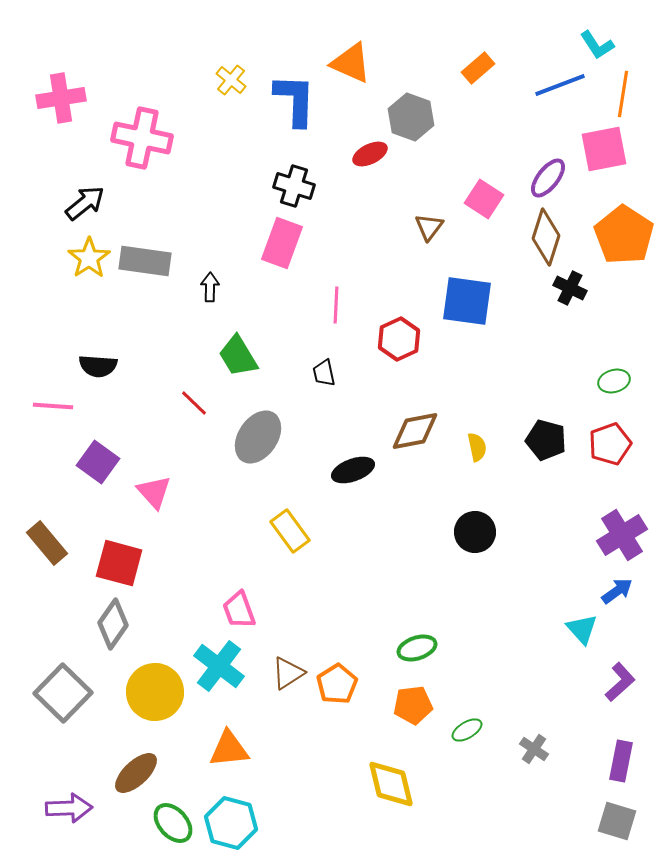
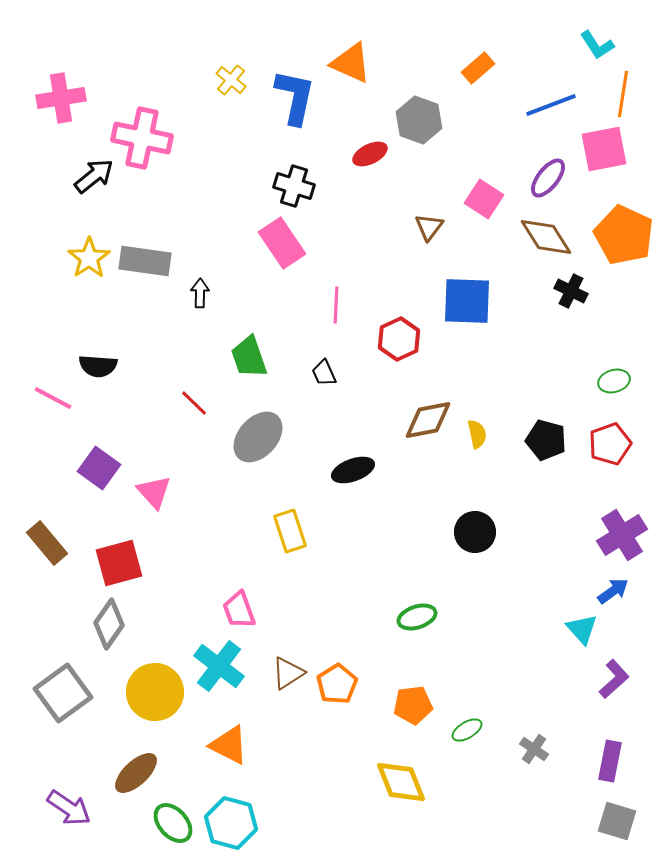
blue line at (560, 85): moved 9 px left, 20 px down
blue L-shape at (295, 100): moved 3 px up; rotated 10 degrees clockwise
gray hexagon at (411, 117): moved 8 px right, 3 px down
black arrow at (85, 203): moved 9 px right, 27 px up
orange pentagon at (624, 235): rotated 8 degrees counterclockwise
brown diamond at (546, 237): rotated 50 degrees counterclockwise
pink rectangle at (282, 243): rotated 54 degrees counterclockwise
black arrow at (210, 287): moved 10 px left, 6 px down
black cross at (570, 288): moved 1 px right, 3 px down
blue square at (467, 301): rotated 6 degrees counterclockwise
green trapezoid at (238, 356): moved 11 px right, 1 px down; rotated 12 degrees clockwise
black trapezoid at (324, 373): rotated 12 degrees counterclockwise
pink line at (53, 406): moved 8 px up; rotated 24 degrees clockwise
brown diamond at (415, 431): moved 13 px right, 11 px up
gray ellipse at (258, 437): rotated 8 degrees clockwise
yellow semicircle at (477, 447): moved 13 px up
purple square at (98, 462): moved 1 px right, 6 px down
yellow rectangle at (290, 531): rotated 18 degrees clockwise
red square at (119, 563): rotated 30 degrees counterclockwise
blue arrow at (617, 591): moved 4 px left
gray diamond at (113, 624): moved 4 px left
green ellipse at (417, 648): moved 31 px up
purple L-shape at (620, 682): moved 6 px left, 3 px up
gray square at (63, 693): rotated 10 degrees clockwise
orange triangle at (229, 749): moved 4 px up; rotated 33 degrees clockwise
purple rectangle at (621, 761): moved 11 px left
yellow diamond at (391, 784): moved 10 px right, 2 px up; rotated 8 degrees counterclockwise
purple arrow at (69, 808): rotated 36 degrees clockwise
